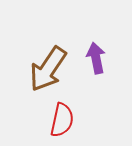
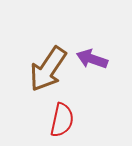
purple arrow: moved 4 px left, 1 px down; rotated 60 degrees counterclockwise
